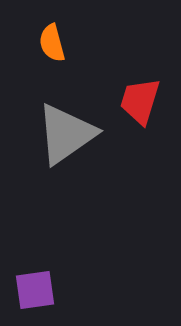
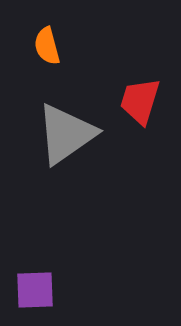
orange semicircle: moved 5 px left, 3 px down
purple square: rotated 6 degrees clockwise
